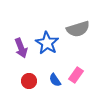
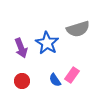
pink rectangle: moved 4 px left
red circle: moved 7 px left
